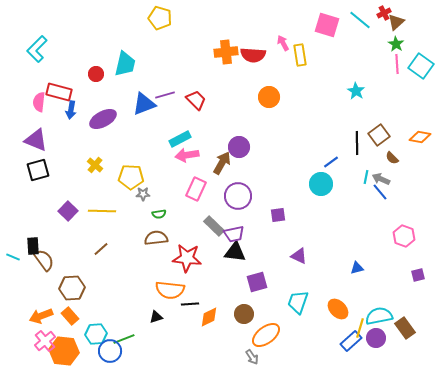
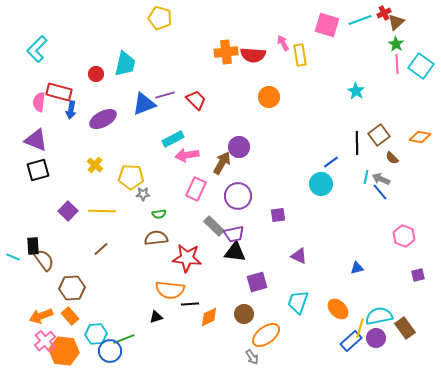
cyan line at (360, 20): rotated 60 degrees counterclockwise
cyan rectangle at (180, 139): moved 7 px left
